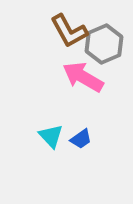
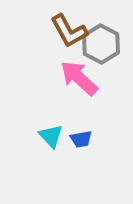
gray hexagon: moved 3 px left; rotated 9 degrees counterclockwise
pink arrow: moved 4 px left, 1 px down; rotated 12 degrees clockwise
blue trapezoid: rotated 25 degrees clockwise
